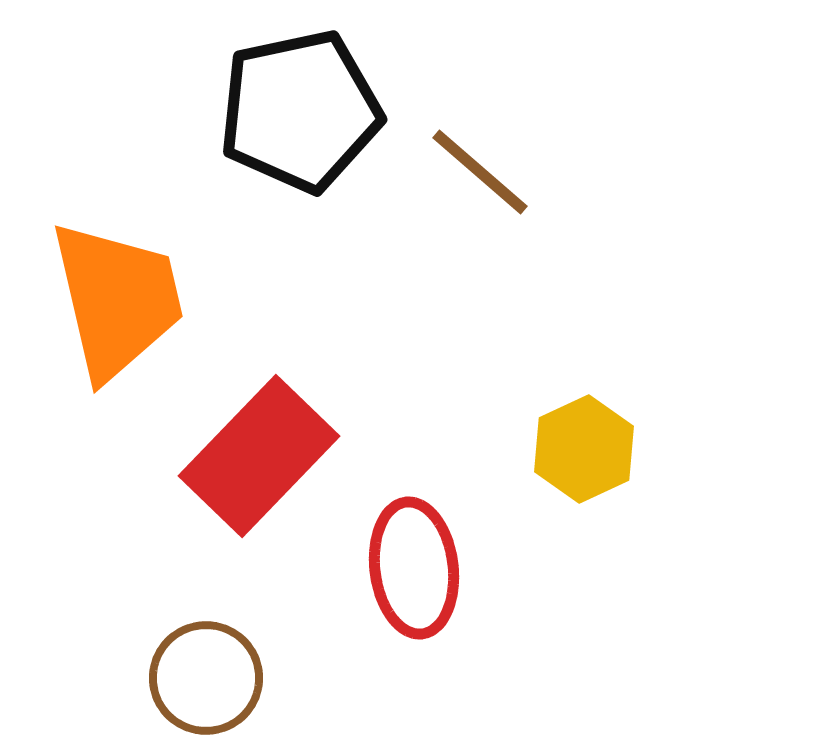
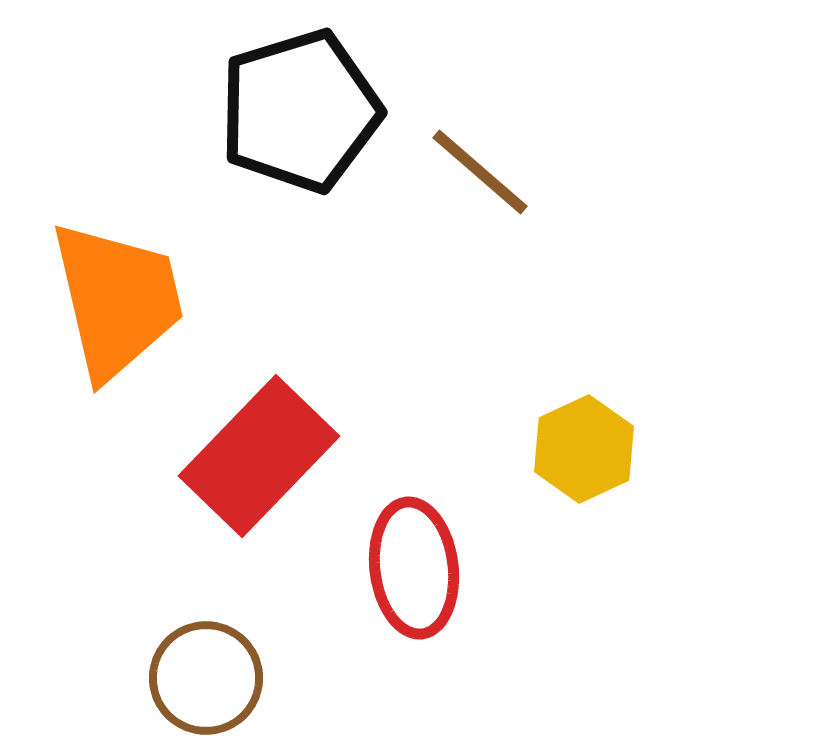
black pentagon: rotated 5 degrees counterclockwise
